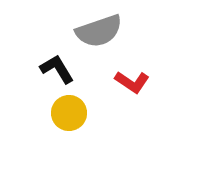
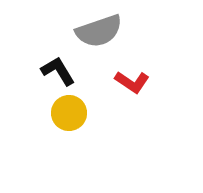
black L-shape: moved 1 px right, 2 px down
